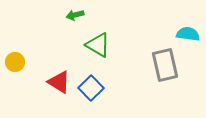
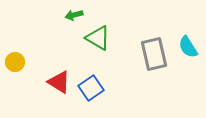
green arrow: moved 1 px left
cyan semicircle: moved 13 px down; rotated 130 degrees counterclockwise
green triangle: moved 7 px up
gray rectangle: moved 11 px left, 11 px up
blue square: rotated 10 degrees clockwise
